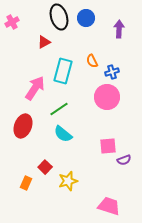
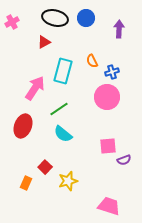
black ellipse: moved 4 px left, 1 px down; rotated 60 degrees counterclockwise
